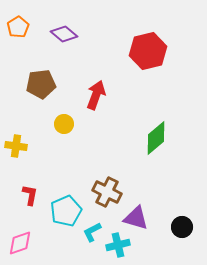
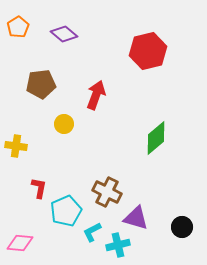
red L-shape: moved 9 px right, 7 px up
pink diamond: rotated 24 degrees clockwise
